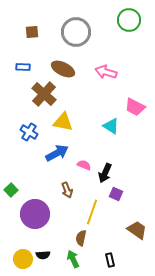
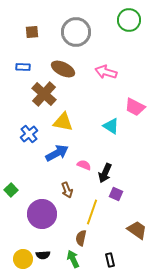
blue cross: moved 2 px down; rotated 18 degrees clockwise
purple circle: moved 7 px right
